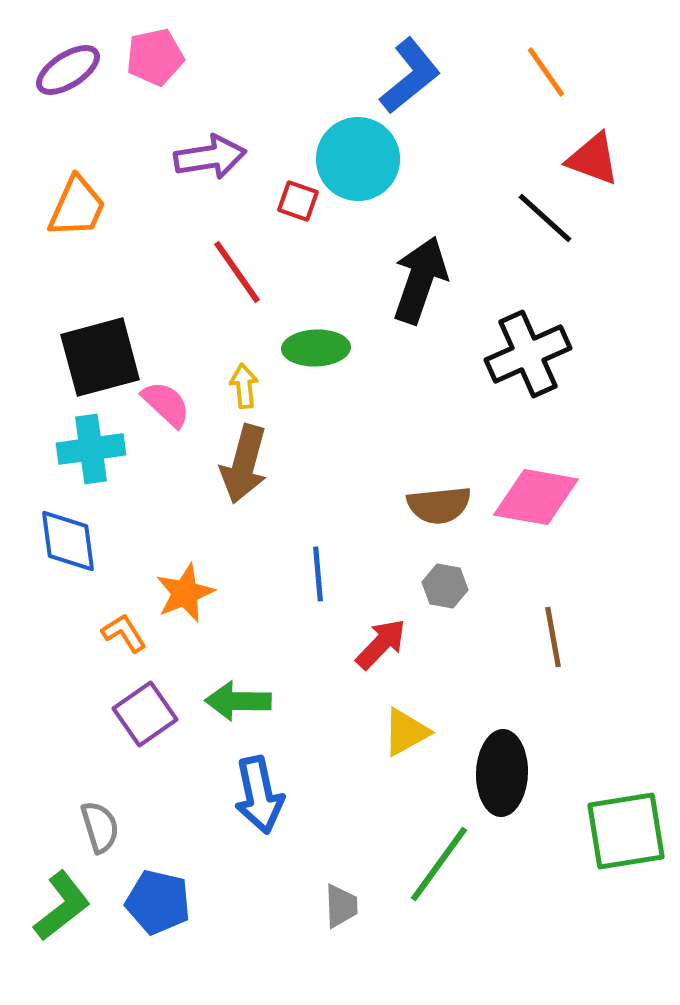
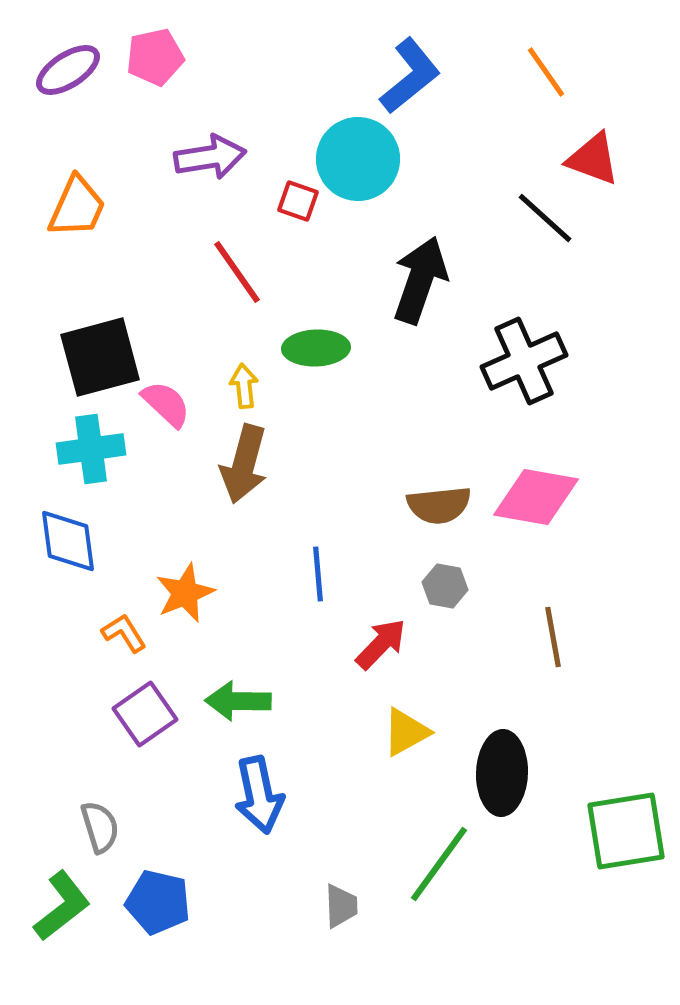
black cross: moved 4 px left, 7 px down
